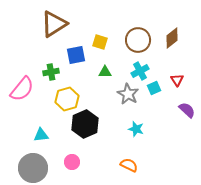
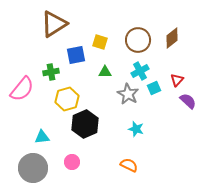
red triangle: rotated 16 degrees clockwise
purple semicircle: moved 1 px right, 9 px up
cyan triangle: moved 1 px right, 2 px down
